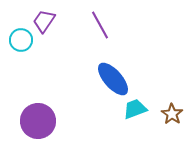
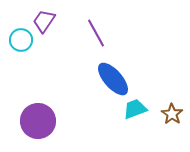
purple line: moved 4 px left, 8 px down
